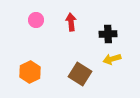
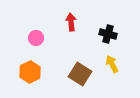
pink circle: moved 18 px down
black cross: rotated 18 degrees clockwise
yellow arrow: moved 5 px down; rotated 78 degrees clockwise
